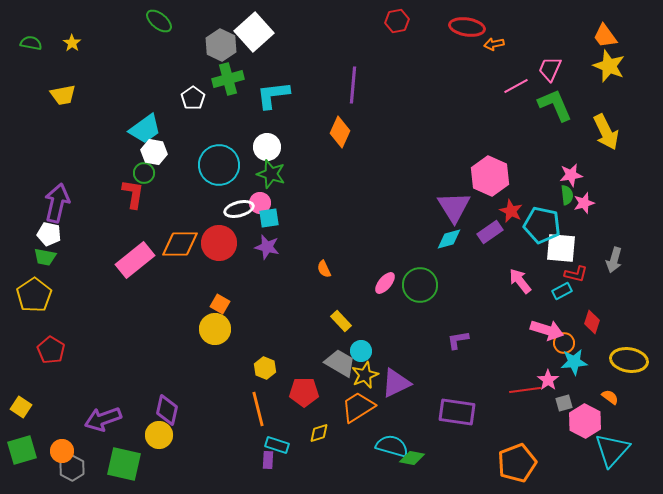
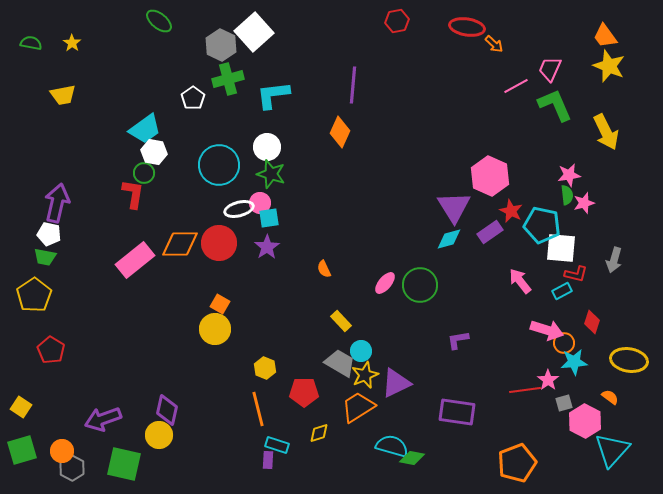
orange arrow at (494, 44): rotated 126 degrees counterclockwise
pink star at (571, 175): moved 2 px left
purple star at (267, 247): rotated 25 degrees clockwise
